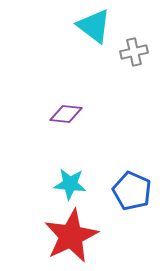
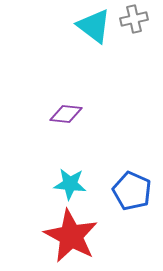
gray cross: moved 33 px up
red star: rotated 18 degrees counterclockwise
